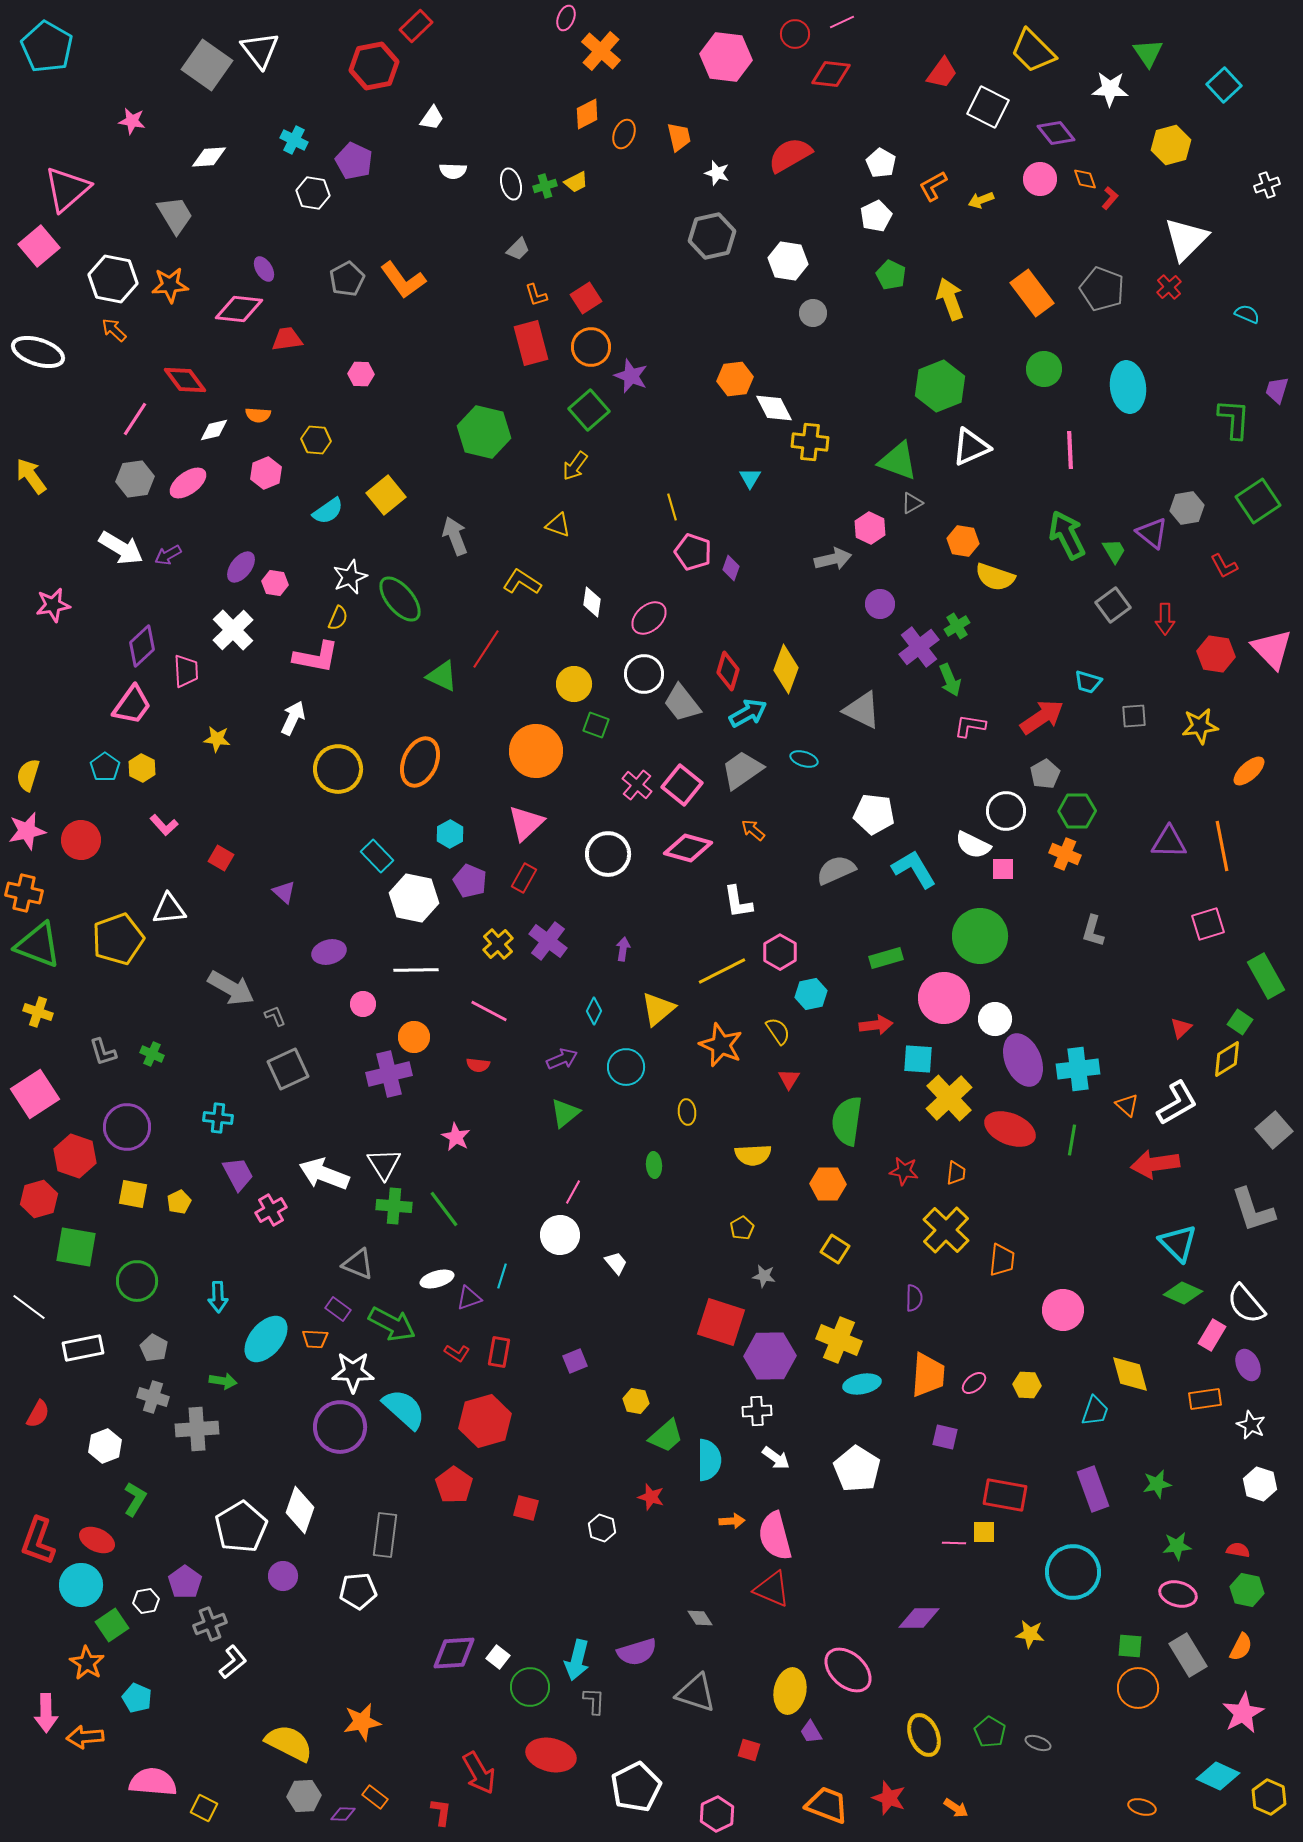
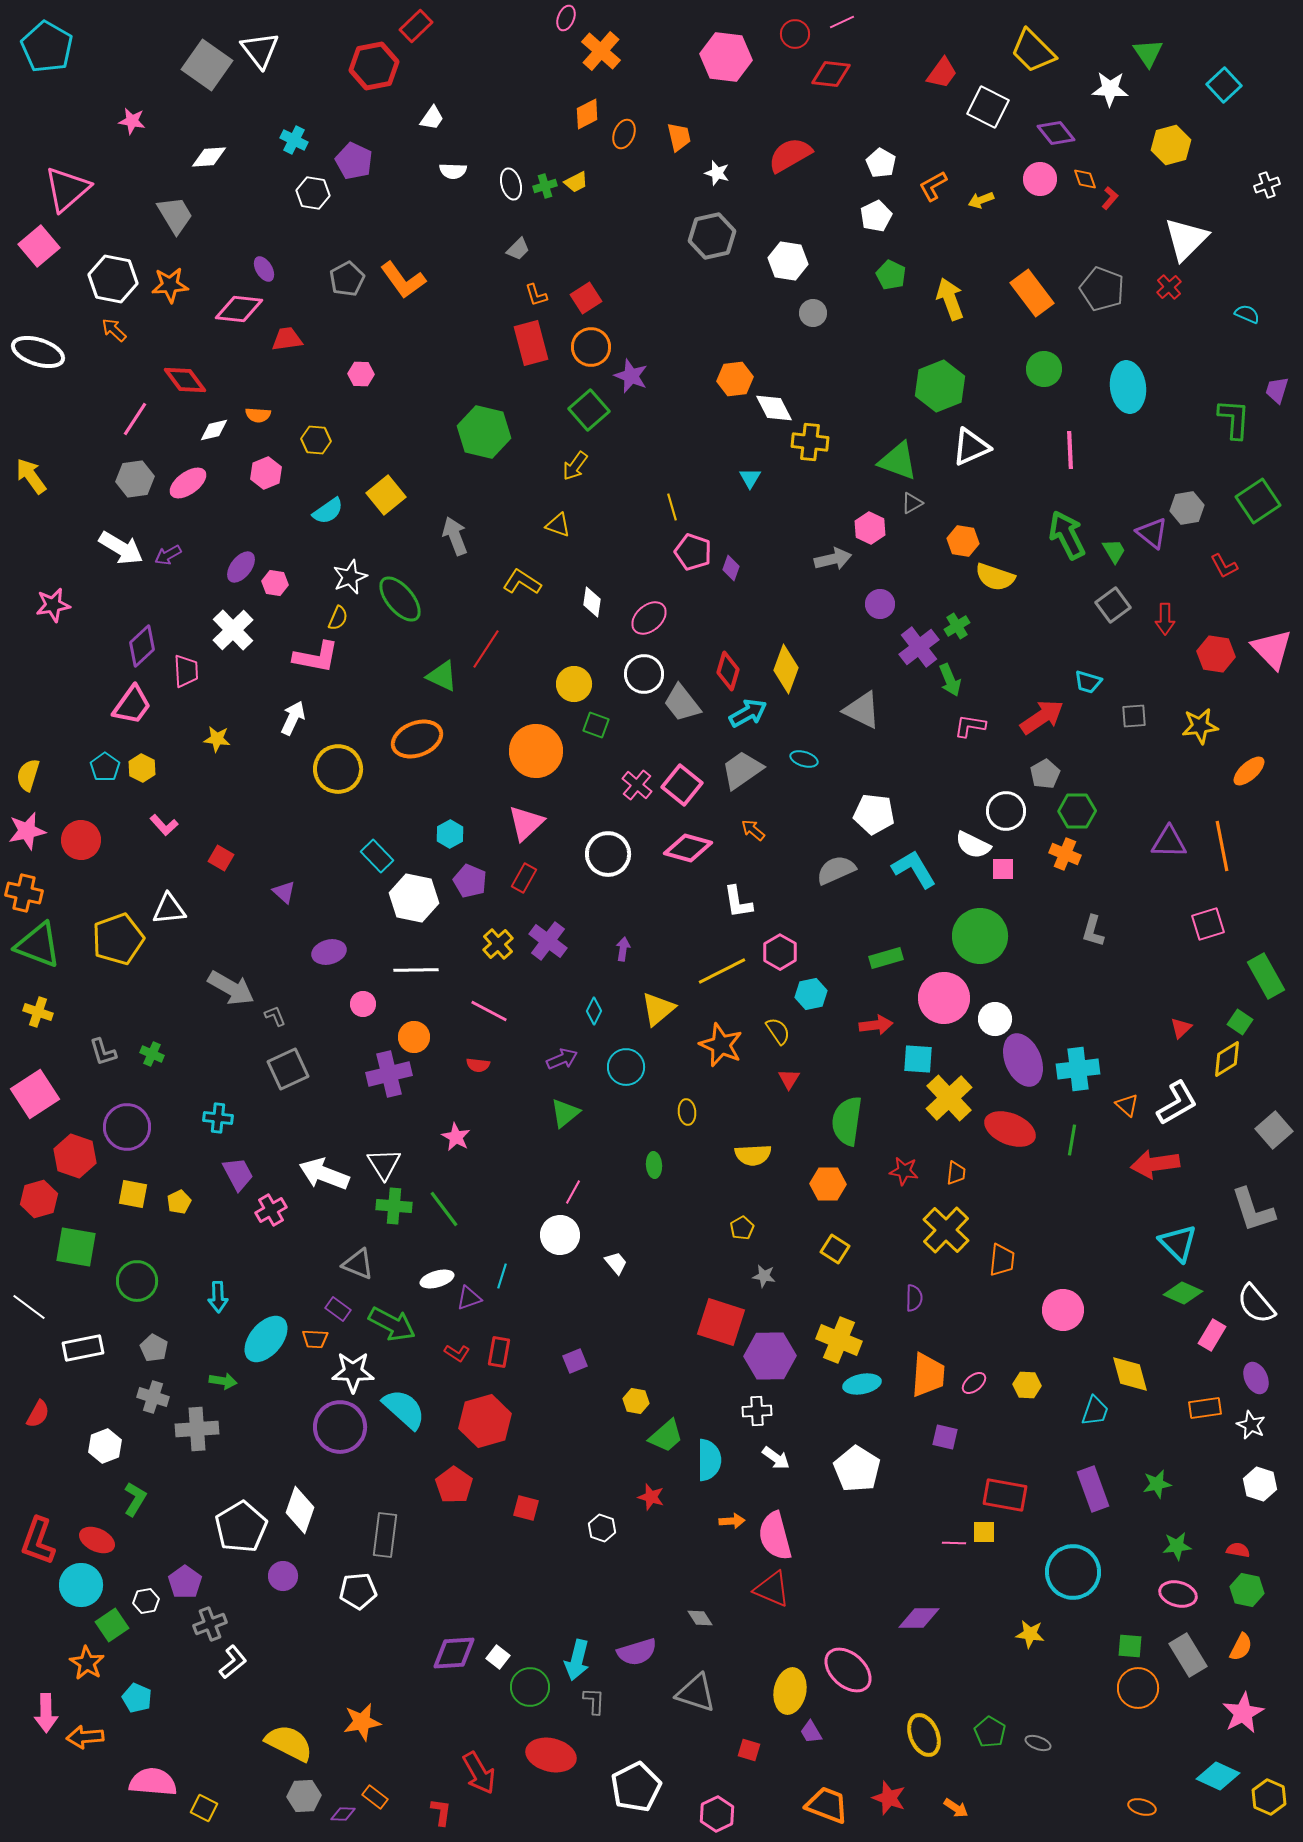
orange ellipse at (420, 762): moved 3 px left, 23 px up; rotated 45 degrees clockwise
white semicircle at (1246, 1304): moved 10 px right
purple ellipse at (1248, 1365): moved 8 px right, 13 px down
orange rectangle at (1205, 1399): moved 9 px down
